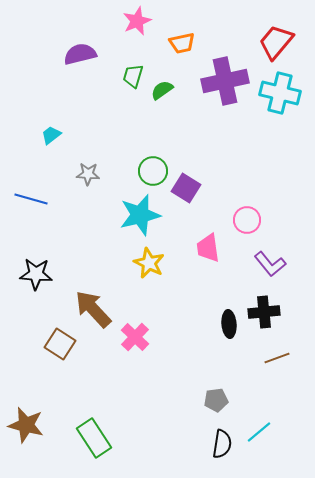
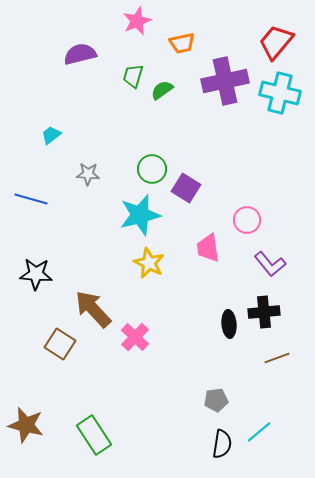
green circle: moved 1 px left, 2 px up
green rectangle: moved 3 px up
